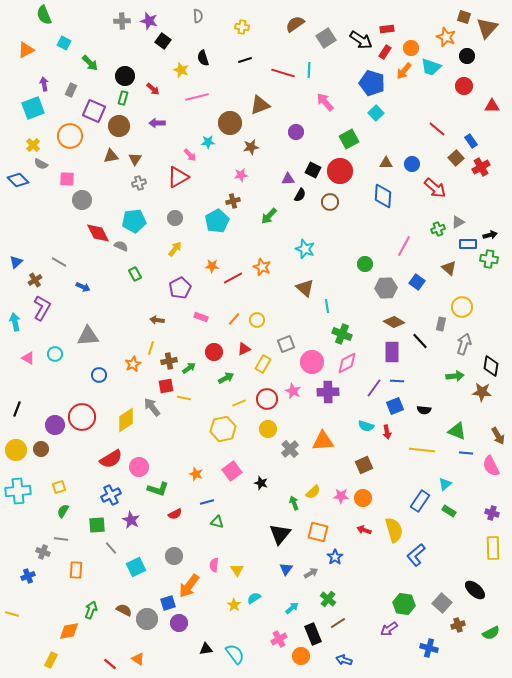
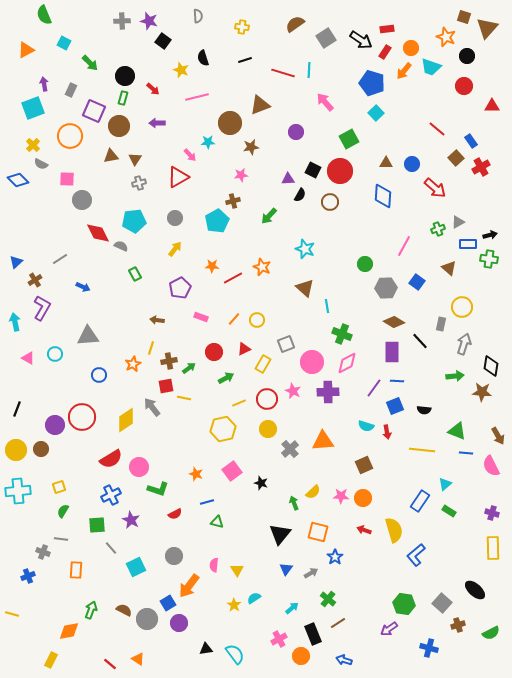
gray line at (59, 262): moved 1 px right, 3 px up; rotated 63 degrees counterclockwise
blue square at (168, 603): rotated 14 degrees counterclockwise
